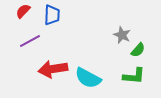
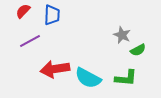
green semicircle: rotated 21 degrees clockwise
red arrow: moved 2 px right
green L-shape: moved 8 px left, 2 px down
